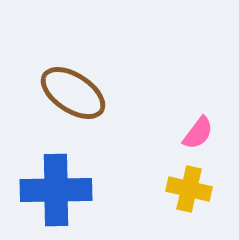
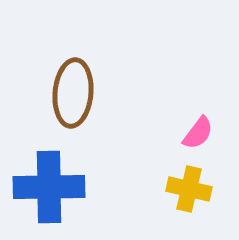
brown ellipse: rotated 62 degrees clockwise
blue cross: moved 7 px left, 3 px up
